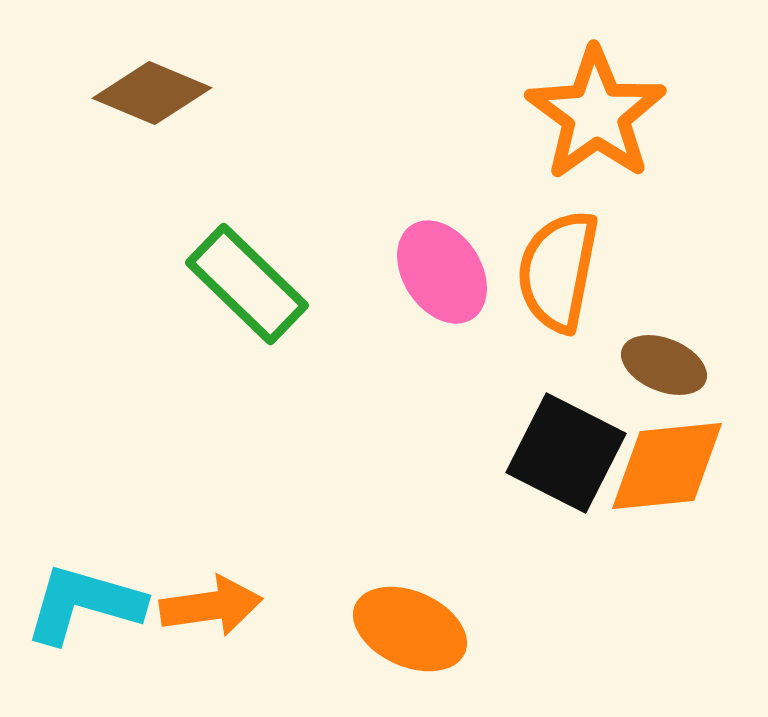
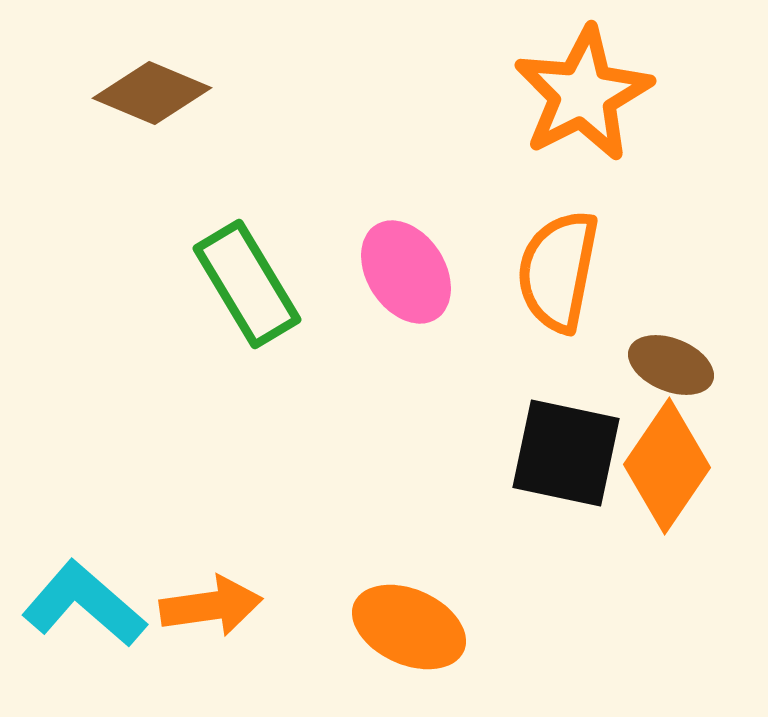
orange star: moved 13 px left, 20 px up; rotated 9 degrees clockwise
pink ellipse: moved 36 px left
green rectangle: rotated 15 degrees clockwise
brown ellipse: moved 7 px right
black square: rotated 15 degrees counterclockwise
orange diamond: rotated 50 degrees counterclockwise
cyan L-shape: rotated 25 degrees clockwise
orange ellipse: moved 1 px left, 2 px up
